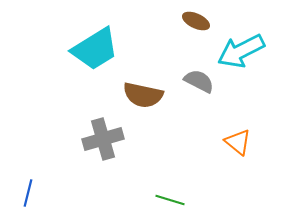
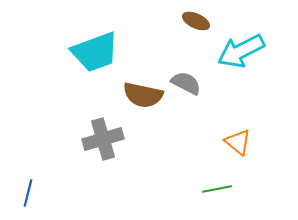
cyan trapezoid: moved 3 px down; rotated 12 degrees clockwise
gray semicircle: moved 13 px left, 2 px down
green line: moved 47 px right, 11 px up; rotated 28 degrees counterclockwise
